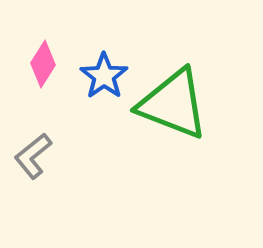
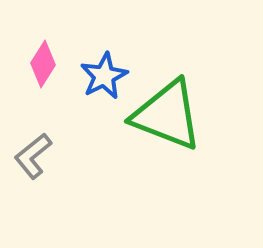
blue star: rotated 9 degrees clockwise
green triangle: moved 6 px left, 11 px down
